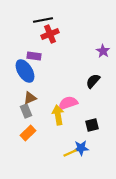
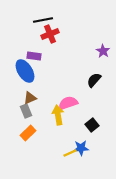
black semicircle: moved 1 px right, 1 px up
black square: rotated 24 degrees counterclockwise
